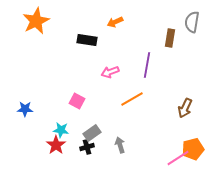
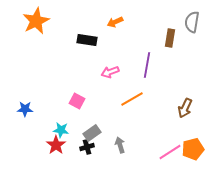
pink line: moved 8 px left, 6 px up
